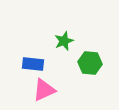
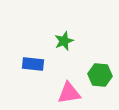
green hexagon: moved 10 px right, 12 px down
pink triangle: moved 25 px right, 3 px down; rotated 15 degrees clockwise
